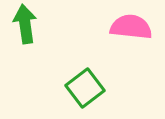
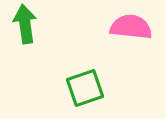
green square: rotated 18 degrees clockwise
